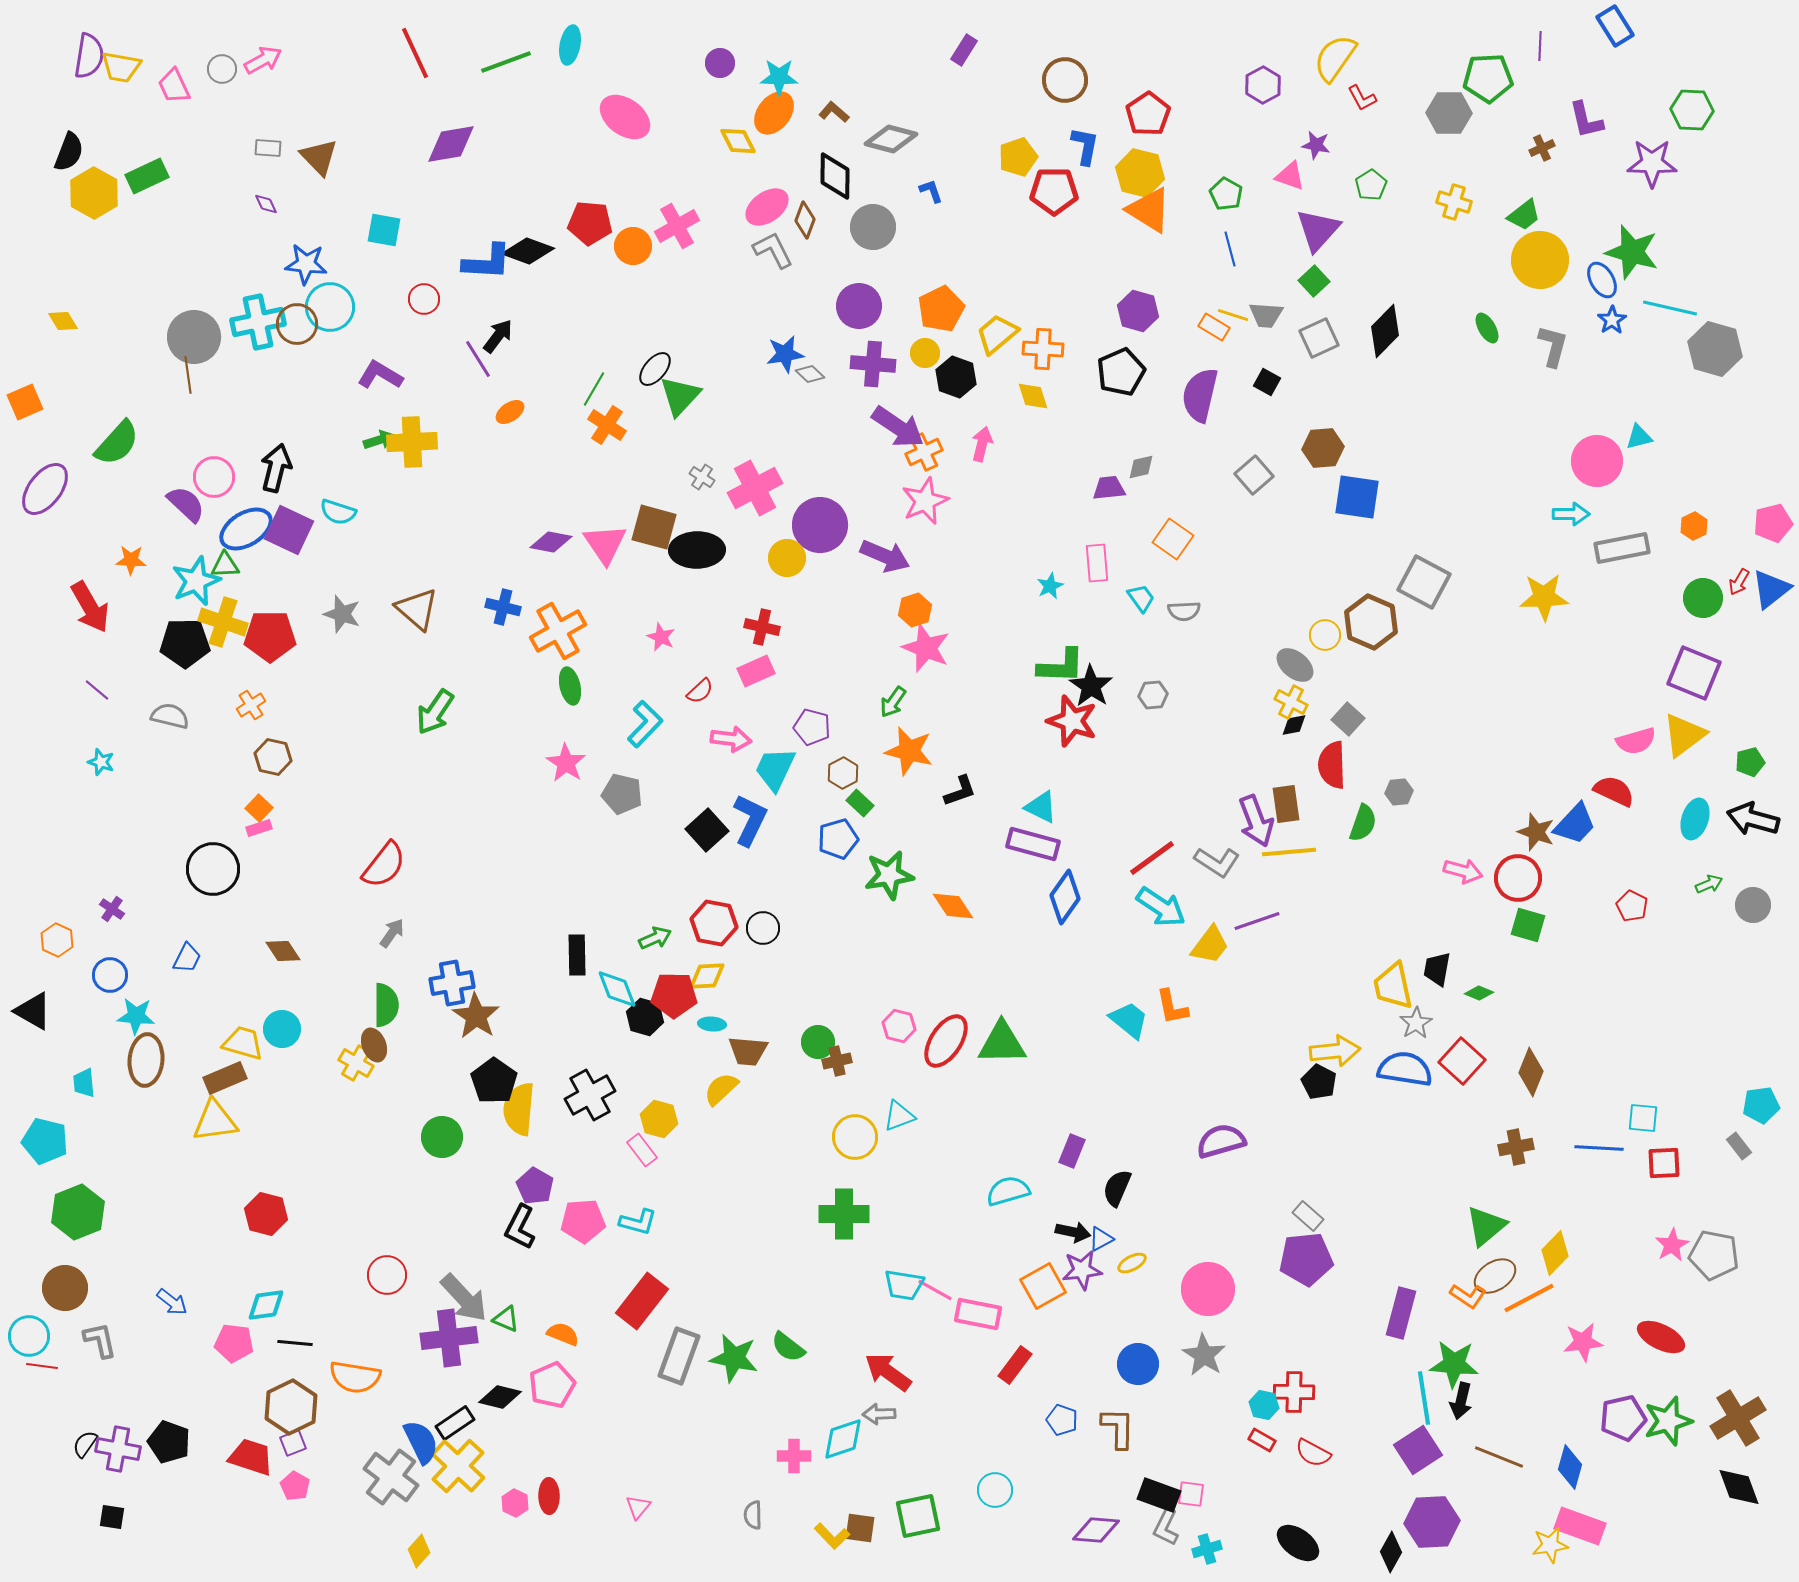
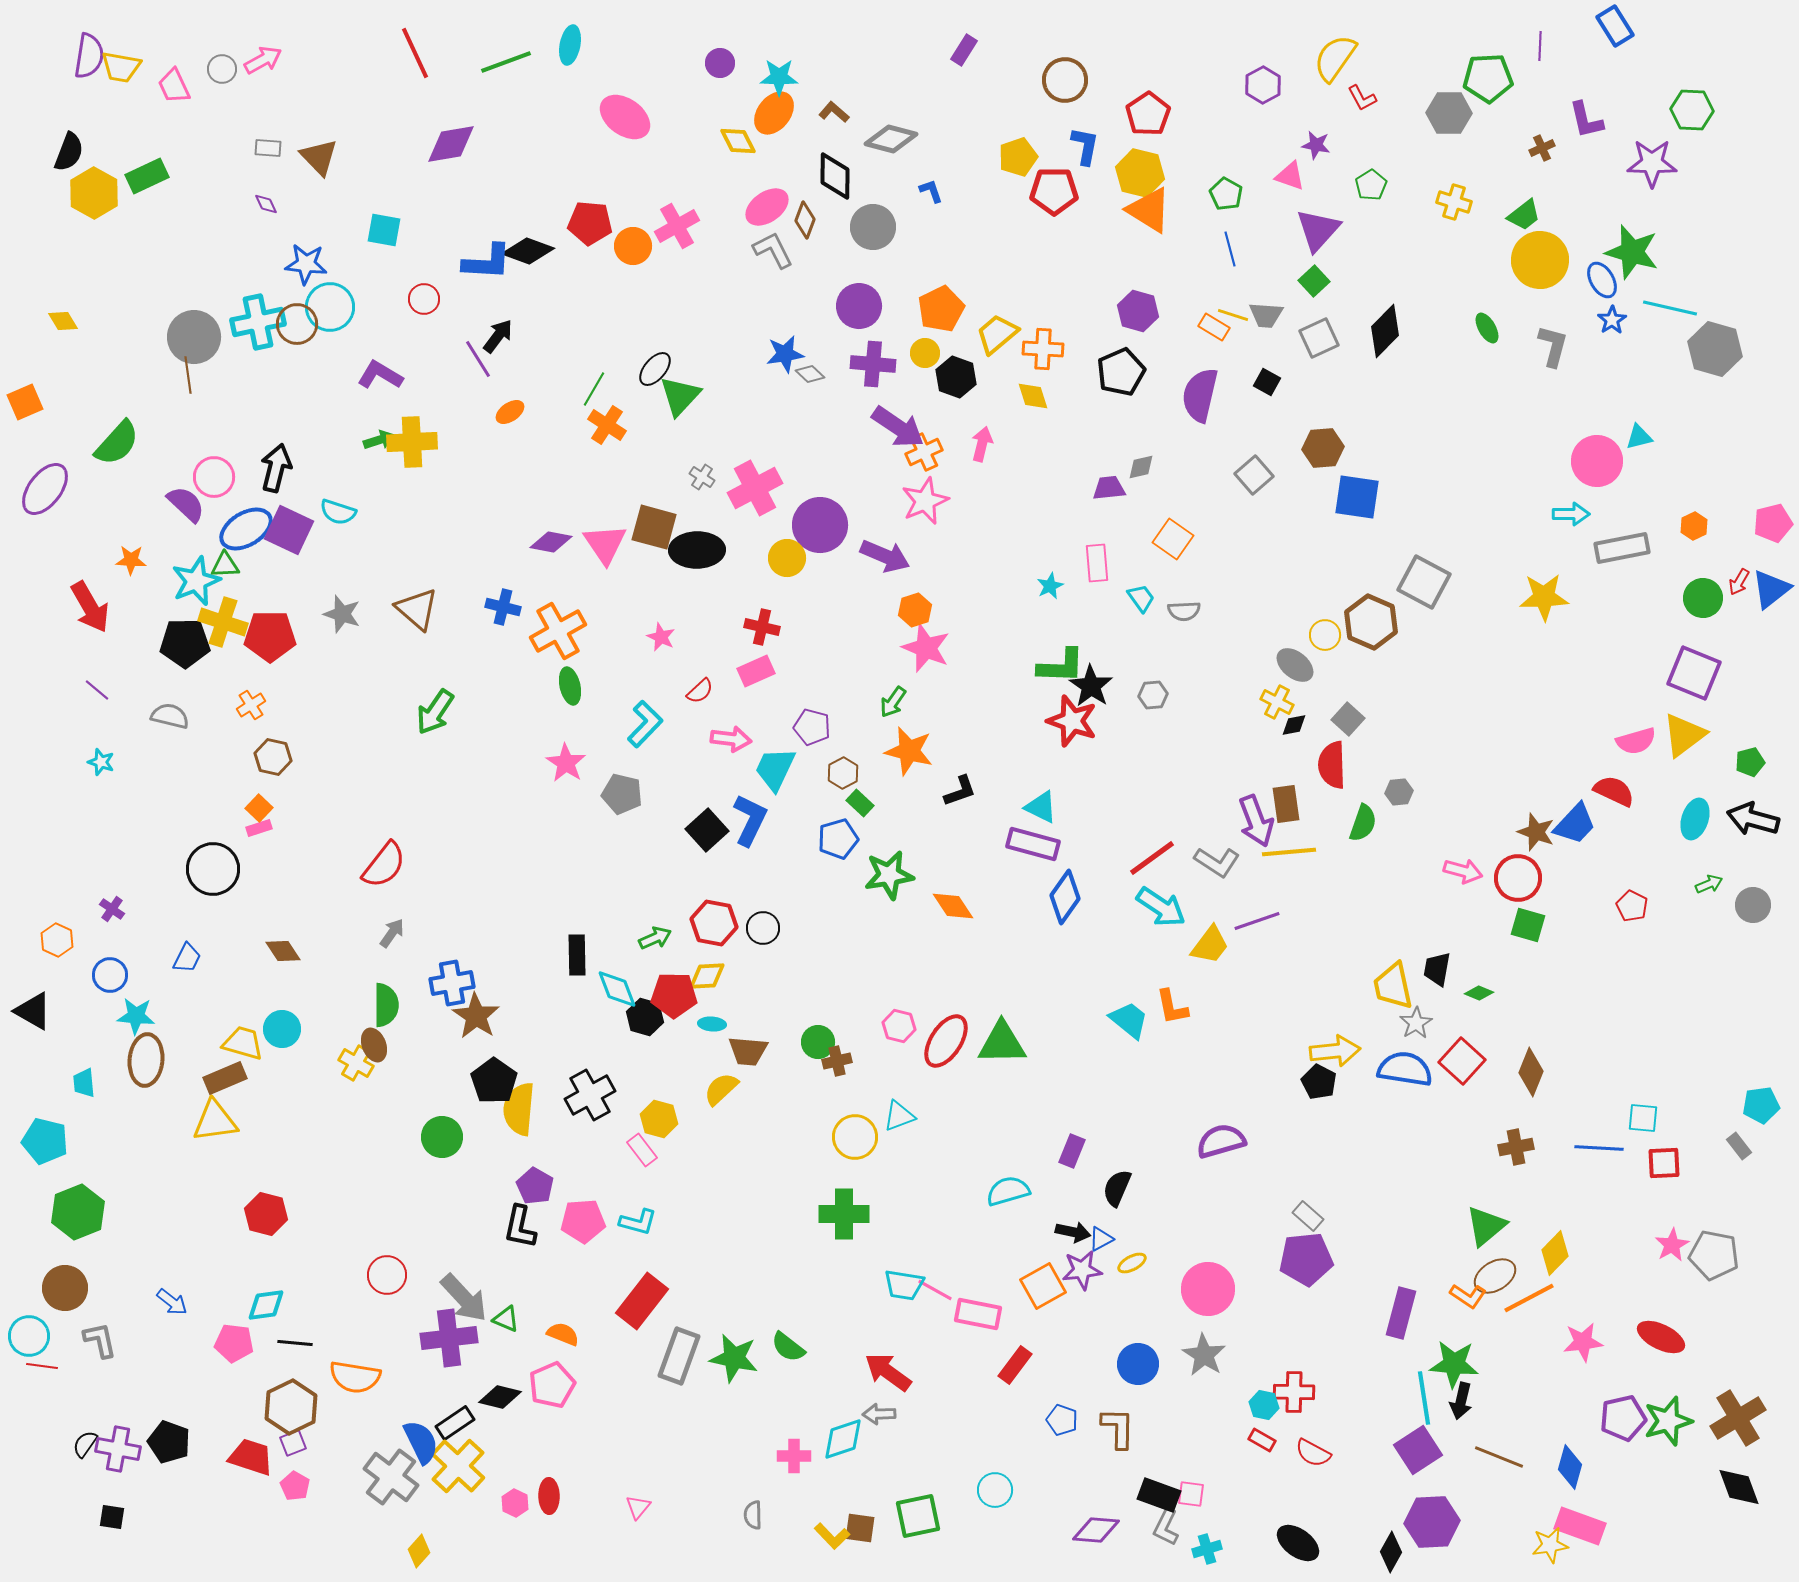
yellow cross at (1291, 702): moved 14 px left
black L-shape at (520, 1227): rotated 15 degrees counterclockwise
